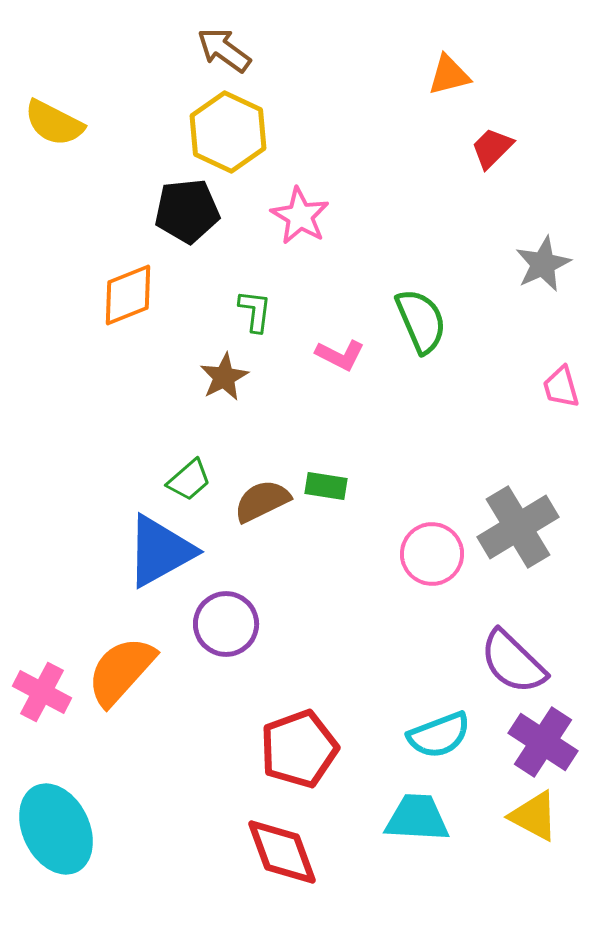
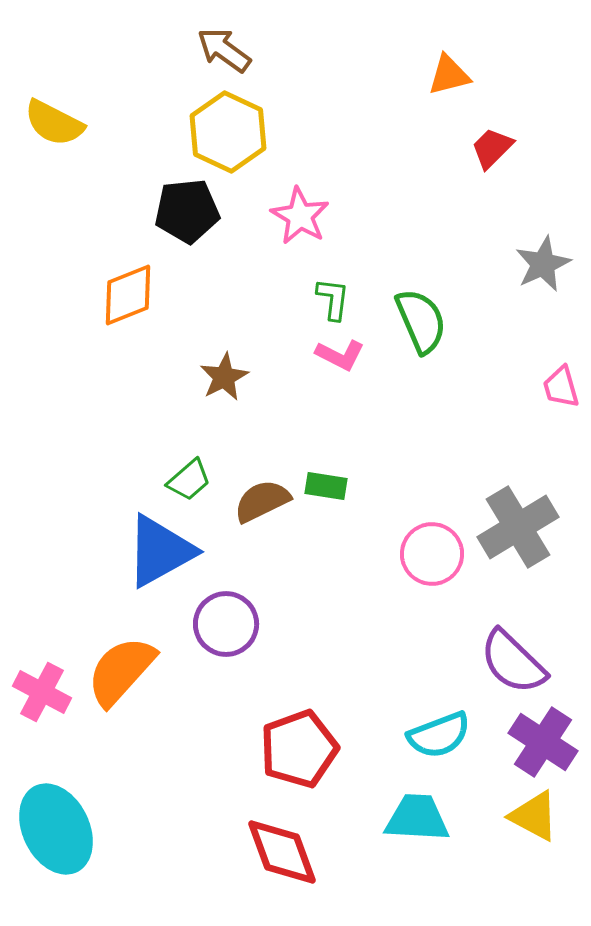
green L-shape: moved 78 px right, 12 px up
